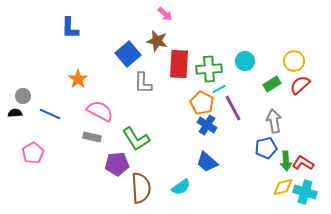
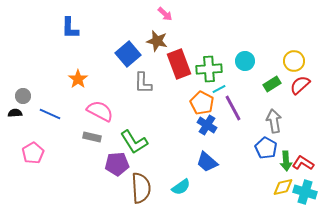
red rectangle: rotated 24 degrees counterclockwise
green L-shape: moved 2 px left, 3 px down
blue pentagon: rotated 30 degrees counterclockwise
